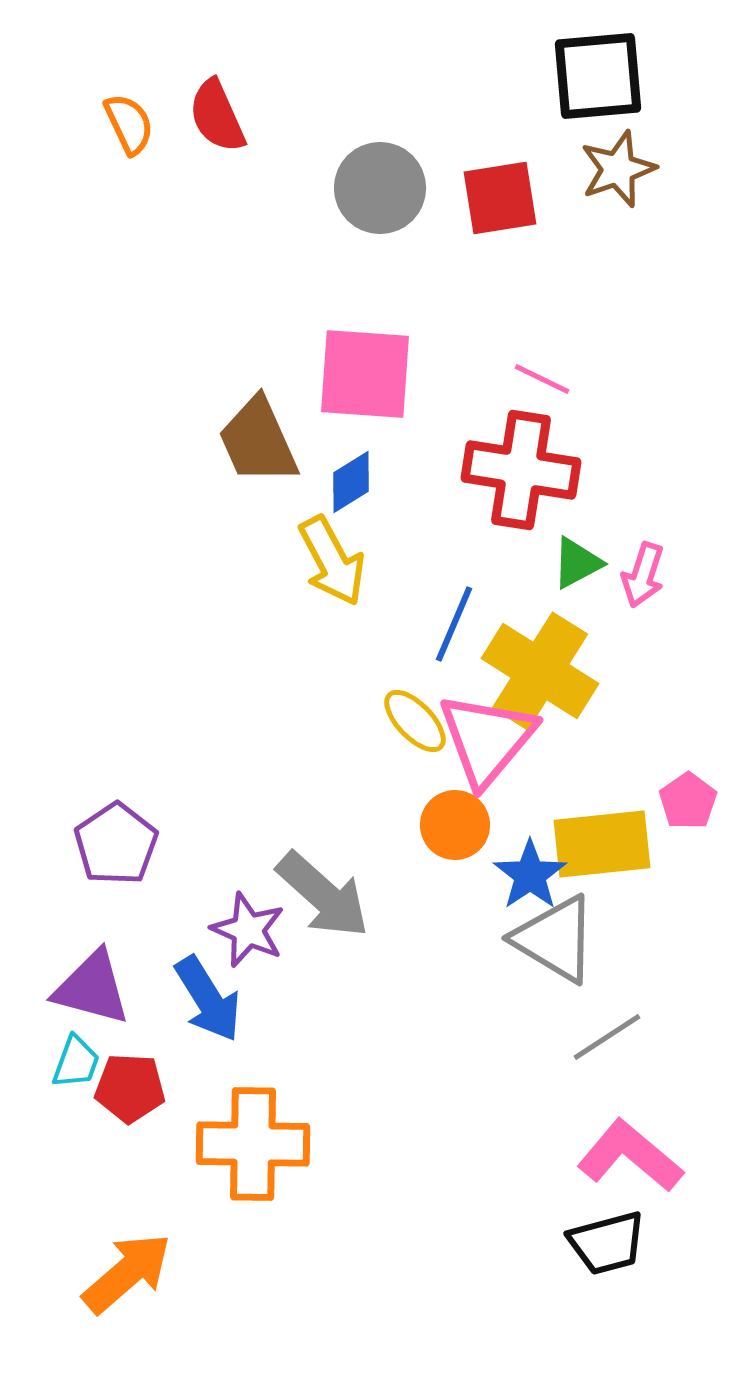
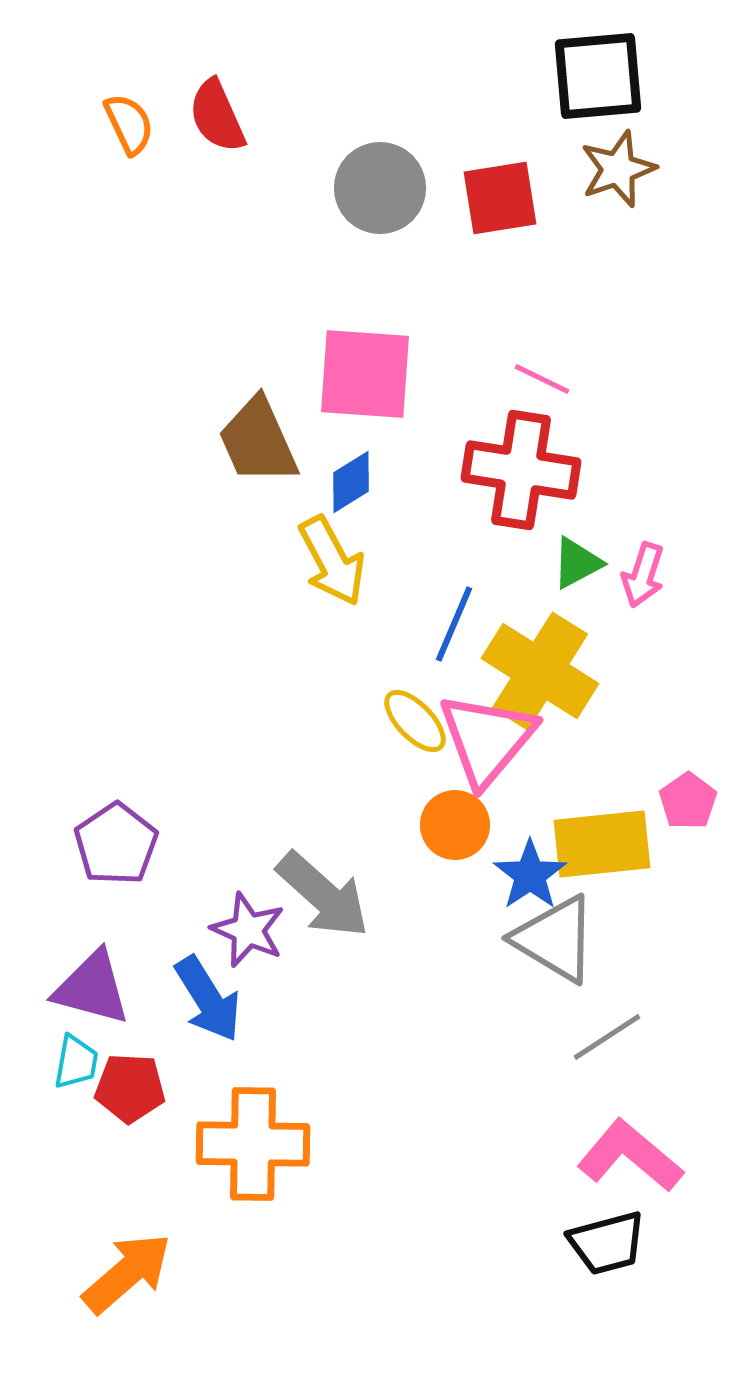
cyan trapezoid: rotated 10 degrees counterclockwise
